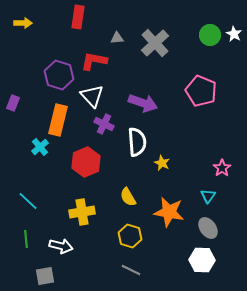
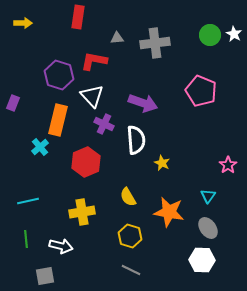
gray cross: rotated 36 degrees clockwise
white semicircle: moved 1 px left, 2 px up
pink star: moved 6 px right, 3 px up
cyan line: rotated 55 degrees counterclockwise
